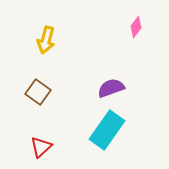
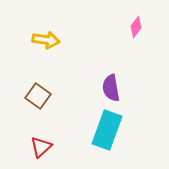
yellow arrow: rotated 96 degrees counterclockwise
purple semicircle: rotated 80 degrees counterclockwise
brown square: moved 4 px down
cyan rectangle: rotated 15 degrees counterclockwise
